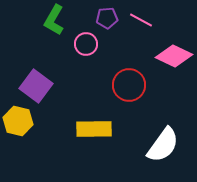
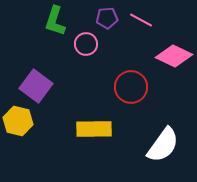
green L-shape: moved 1 px right, 1 px down; rotated 12 degrees counterclockwise
red circle: moved 2 px right, 2 px down
